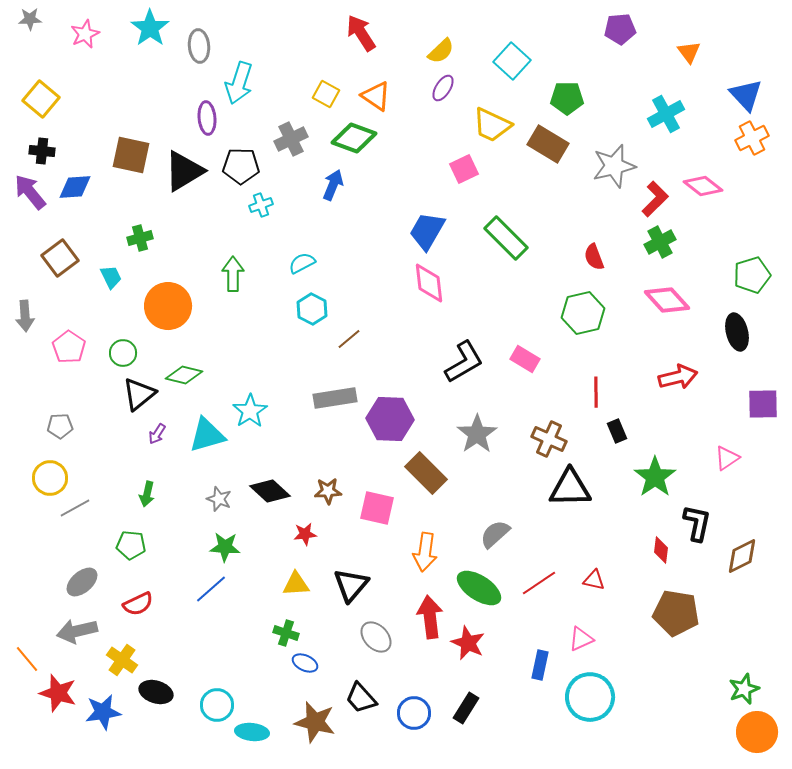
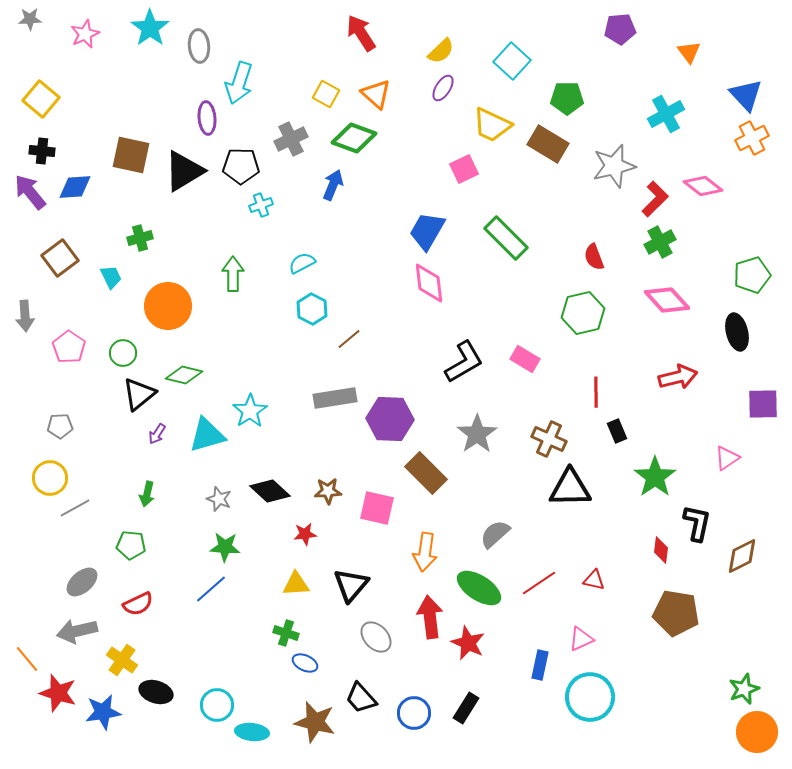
orange triangle at (376, 96): moved 2 px up; rotated 8 degrees clockwise
